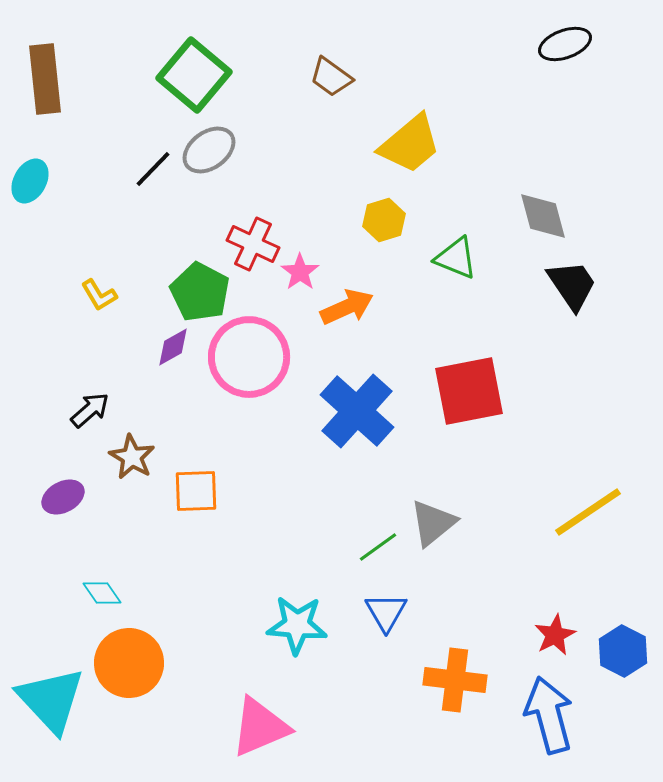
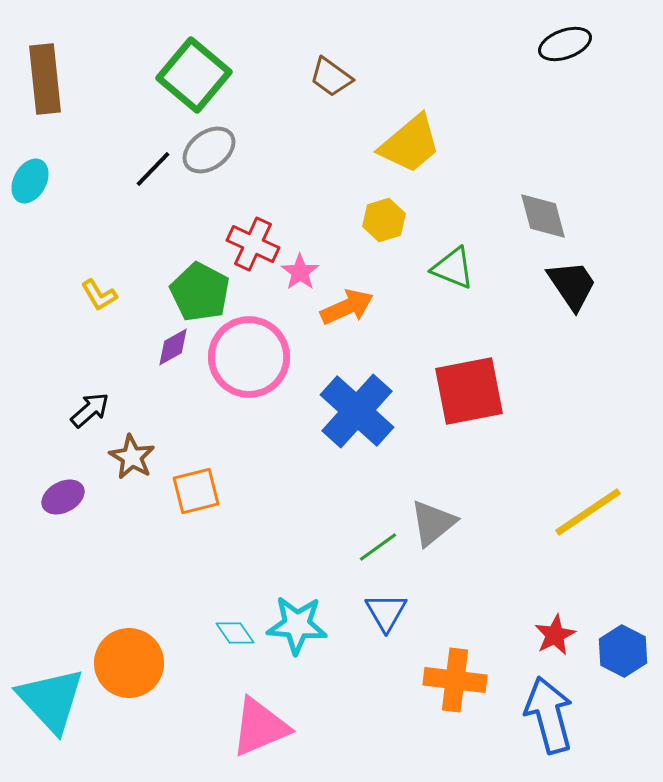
green triangle: moved 3 px left, 10 px down
orange square: rotated 12 degrees counterclockwise
cyan diamond: moved 133 px right, 40 px down
